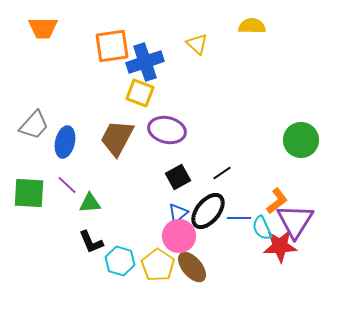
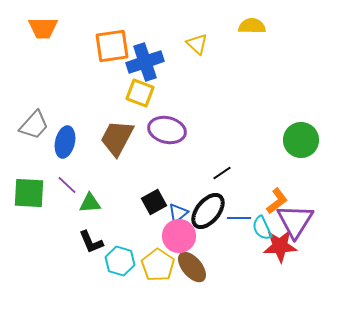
black square: moved 24 px left, 25 px down
